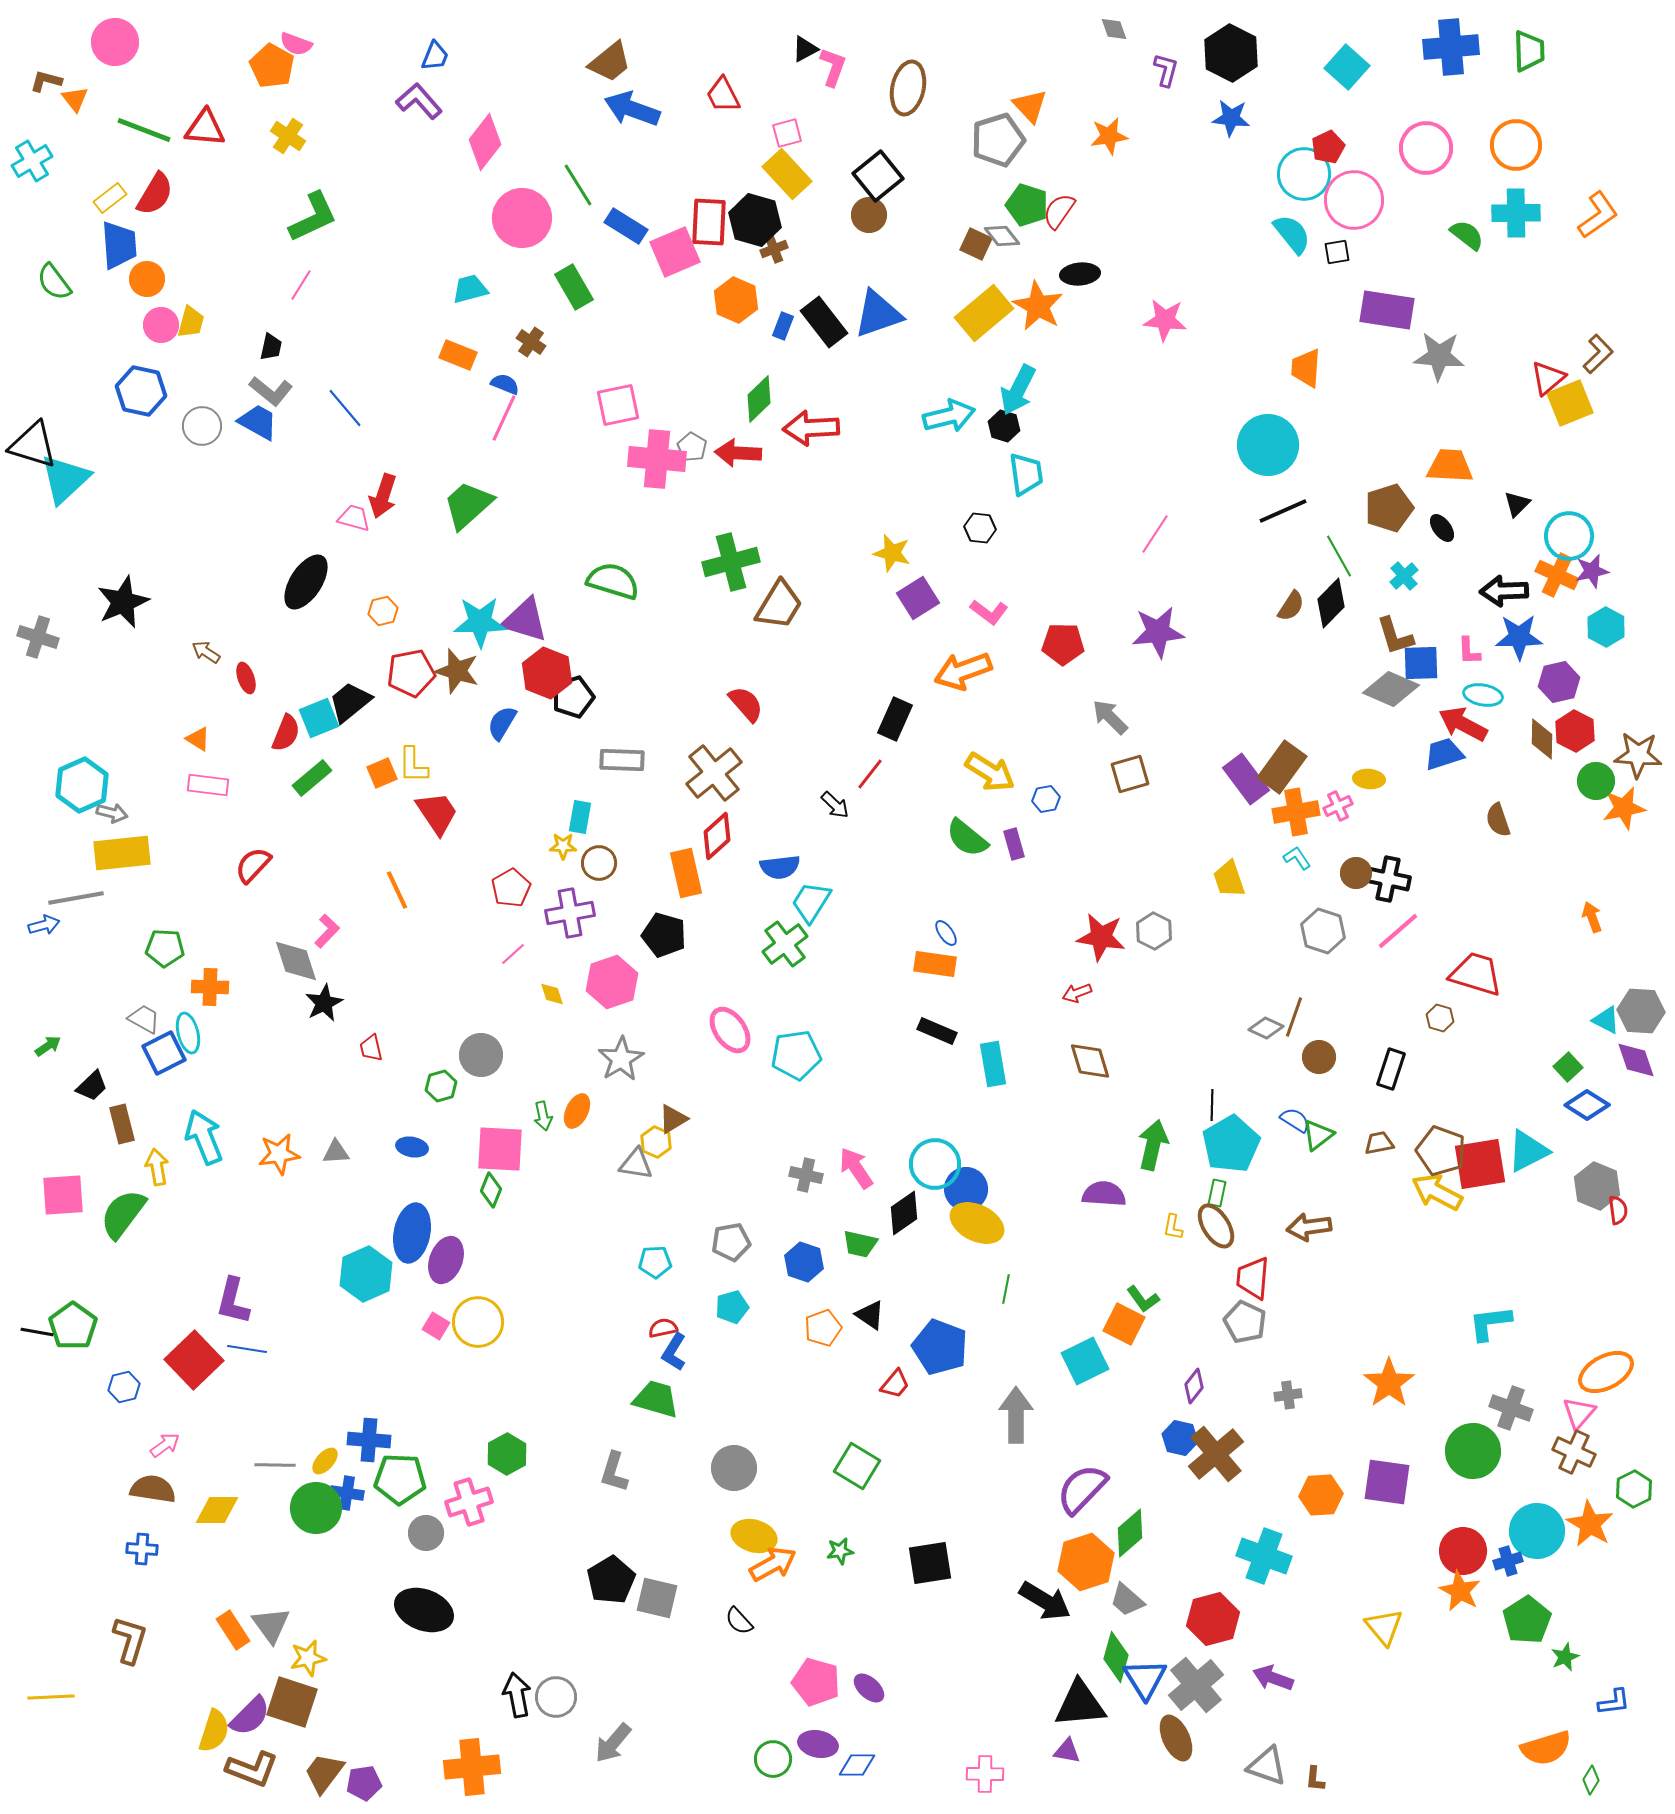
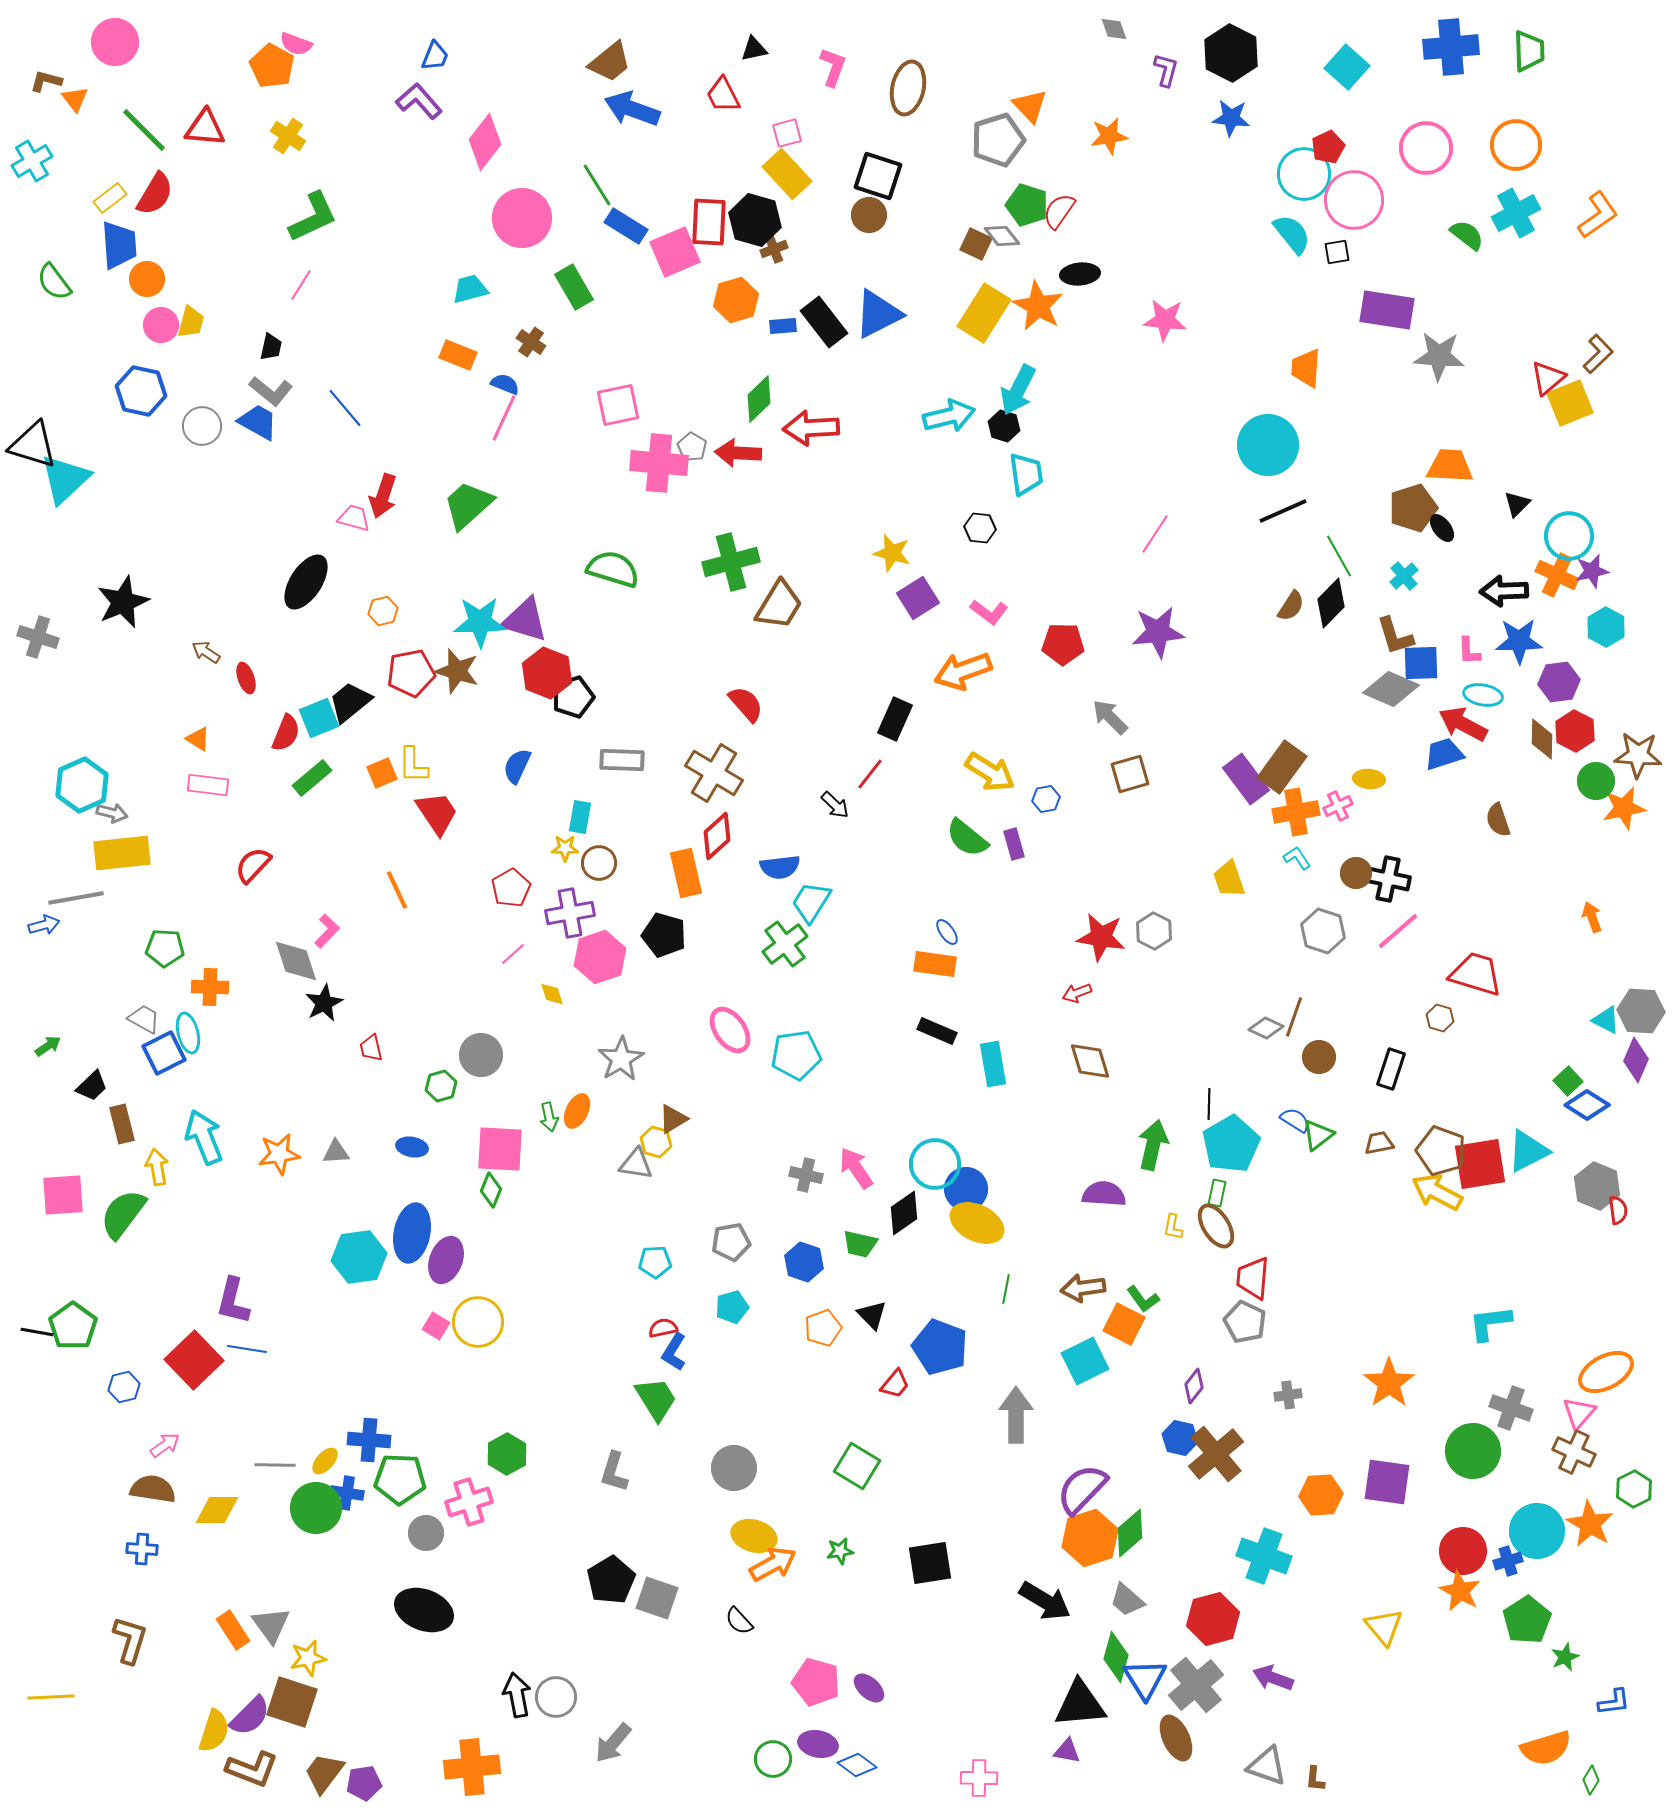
black triangle at (805, 49): moved 51 px left; rotated 16 degrees clockwise
green line at (144, 130): rotated 24 degrees clockwise
black square at (878, 176): rotated 33 degrees counterclockwise
green line at (578, 185): moved 19 px right
cyan cross at (1516, 213): rotated 27 degrees counterclockwise
orange hexagon at (736, 300): rotated 21 degrees clockwise
yellow rectangle at (984, 313): rotated 18 degrees counterclockwise
blue triangle at (878, 314): rotated 8 degrees counterclockwise
blue rectangle at (783, 326): rotated 64 degrees clockwise
pink cross at (657, 459): moved 2 px right, 4 px down
brown pentagon at (1389, 508): moved 24 px right
green semicircle at (613, 581): moved 12 px up
blue star at (1519, 637): moved 4 px down
purple hexagon at (1559, 682): rotated 6 degrees clockwise
blue semicircle at (502, 723): moved 15 px right, 43 px down; rotated 6 degrees counterclockwise
brown cross at (714, 773): rotated 20 degrees counterclockwise
yellow star at (563, 846): moved 2 px right, 2 px down
blue ellipse at (946, 933): moved 1 px right, 1 px up
pink hexagon at (612, 982): moved 12 px left, 25 px up
purple diamond at (1636, 1060): rotated 42 degrees clockwise
green square at (1568, 1067): moved 14 px down
black line at (1212, 1105): moved 3 px left, 1 px up
green arrow at (543, 1116): moved 6 px right, 1 px down
yellow hexagon at (656, 1142): rotated 8 degrees counterclockwise
brown arrow at (1309, 1227): moved 226 px left, 61 px down
cyan hexagon at (366, 1274): moved 7 px left, 17 px up; rotated 16 degrees clockwise
black triangle at (870, 1315): moved 2 px right; rotated 12 degrees clockwise
green trapezoid at (656, 1399): rotated 42 degrees clockwise
orange hexagon at (1086, 1562): moved 4 px right, 24 px up
gray square at (657, 1598): rotated 6 degrees clockwise
blue diamond at (857, 1765): rotated 36 degrees clockwise
pink cross at (985, 1774): moved 6 px left, 4 px down
